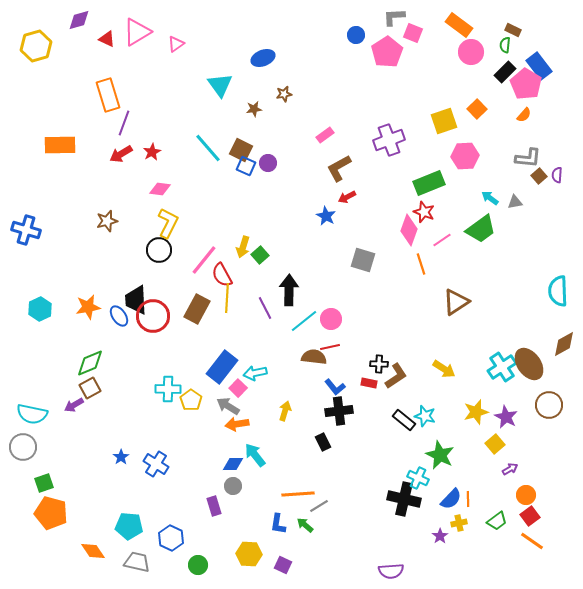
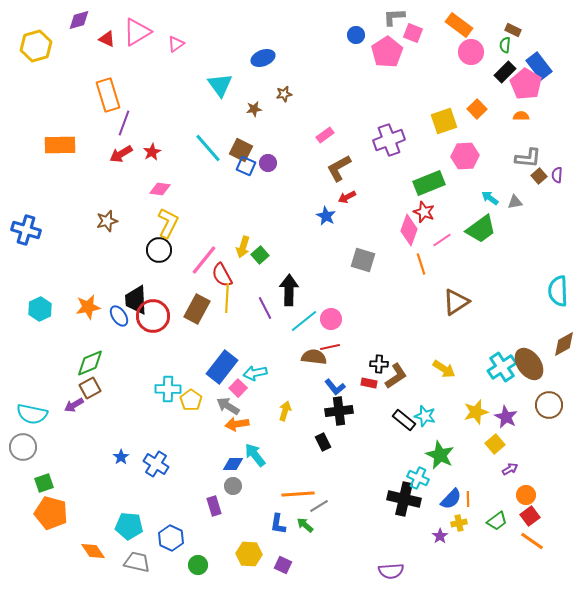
orange semicircle at (524, 115): moved 3 px left, 1 px down; rotated 133 degrees counterclockwise
